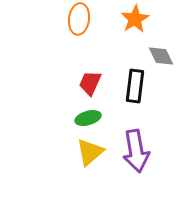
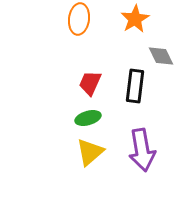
purple arrow: moved 6 px right, 1 px up
